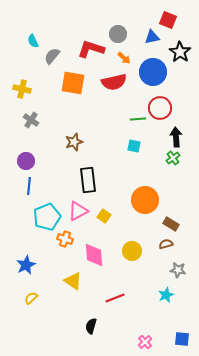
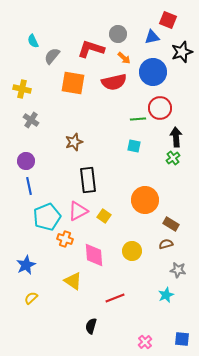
black star: moved 2 px right; rotated 20 degrees clockwise
blue line: rotated 18 degrees counterclockwise
